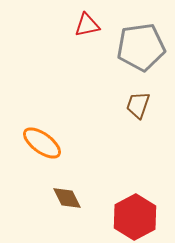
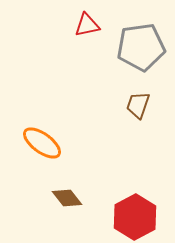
brown diamond: rotated 12 degrees counterclockwise
